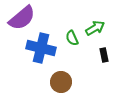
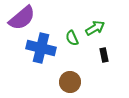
brown circle: moved 9 px right
